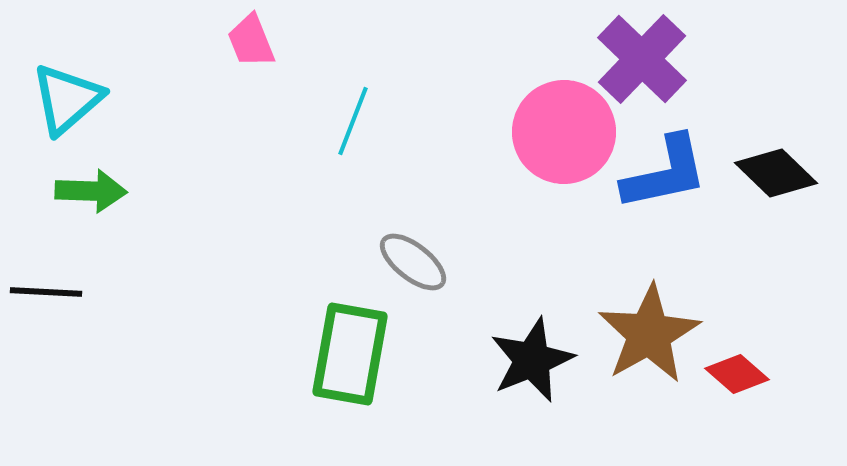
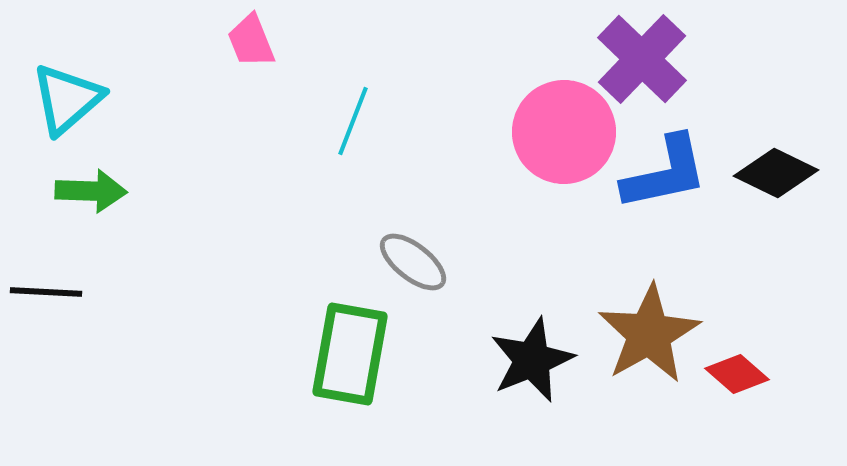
black diamond: rotated 18 degrees counterclockwise
